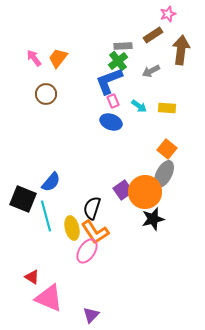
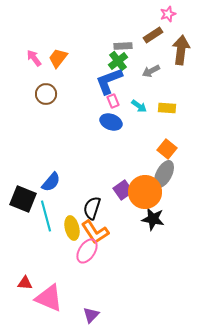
black star: rotated 25 degrees clockwise
red triangle: moved 7 px left, 6 px down; rotated 28 degrees counterclockwise
